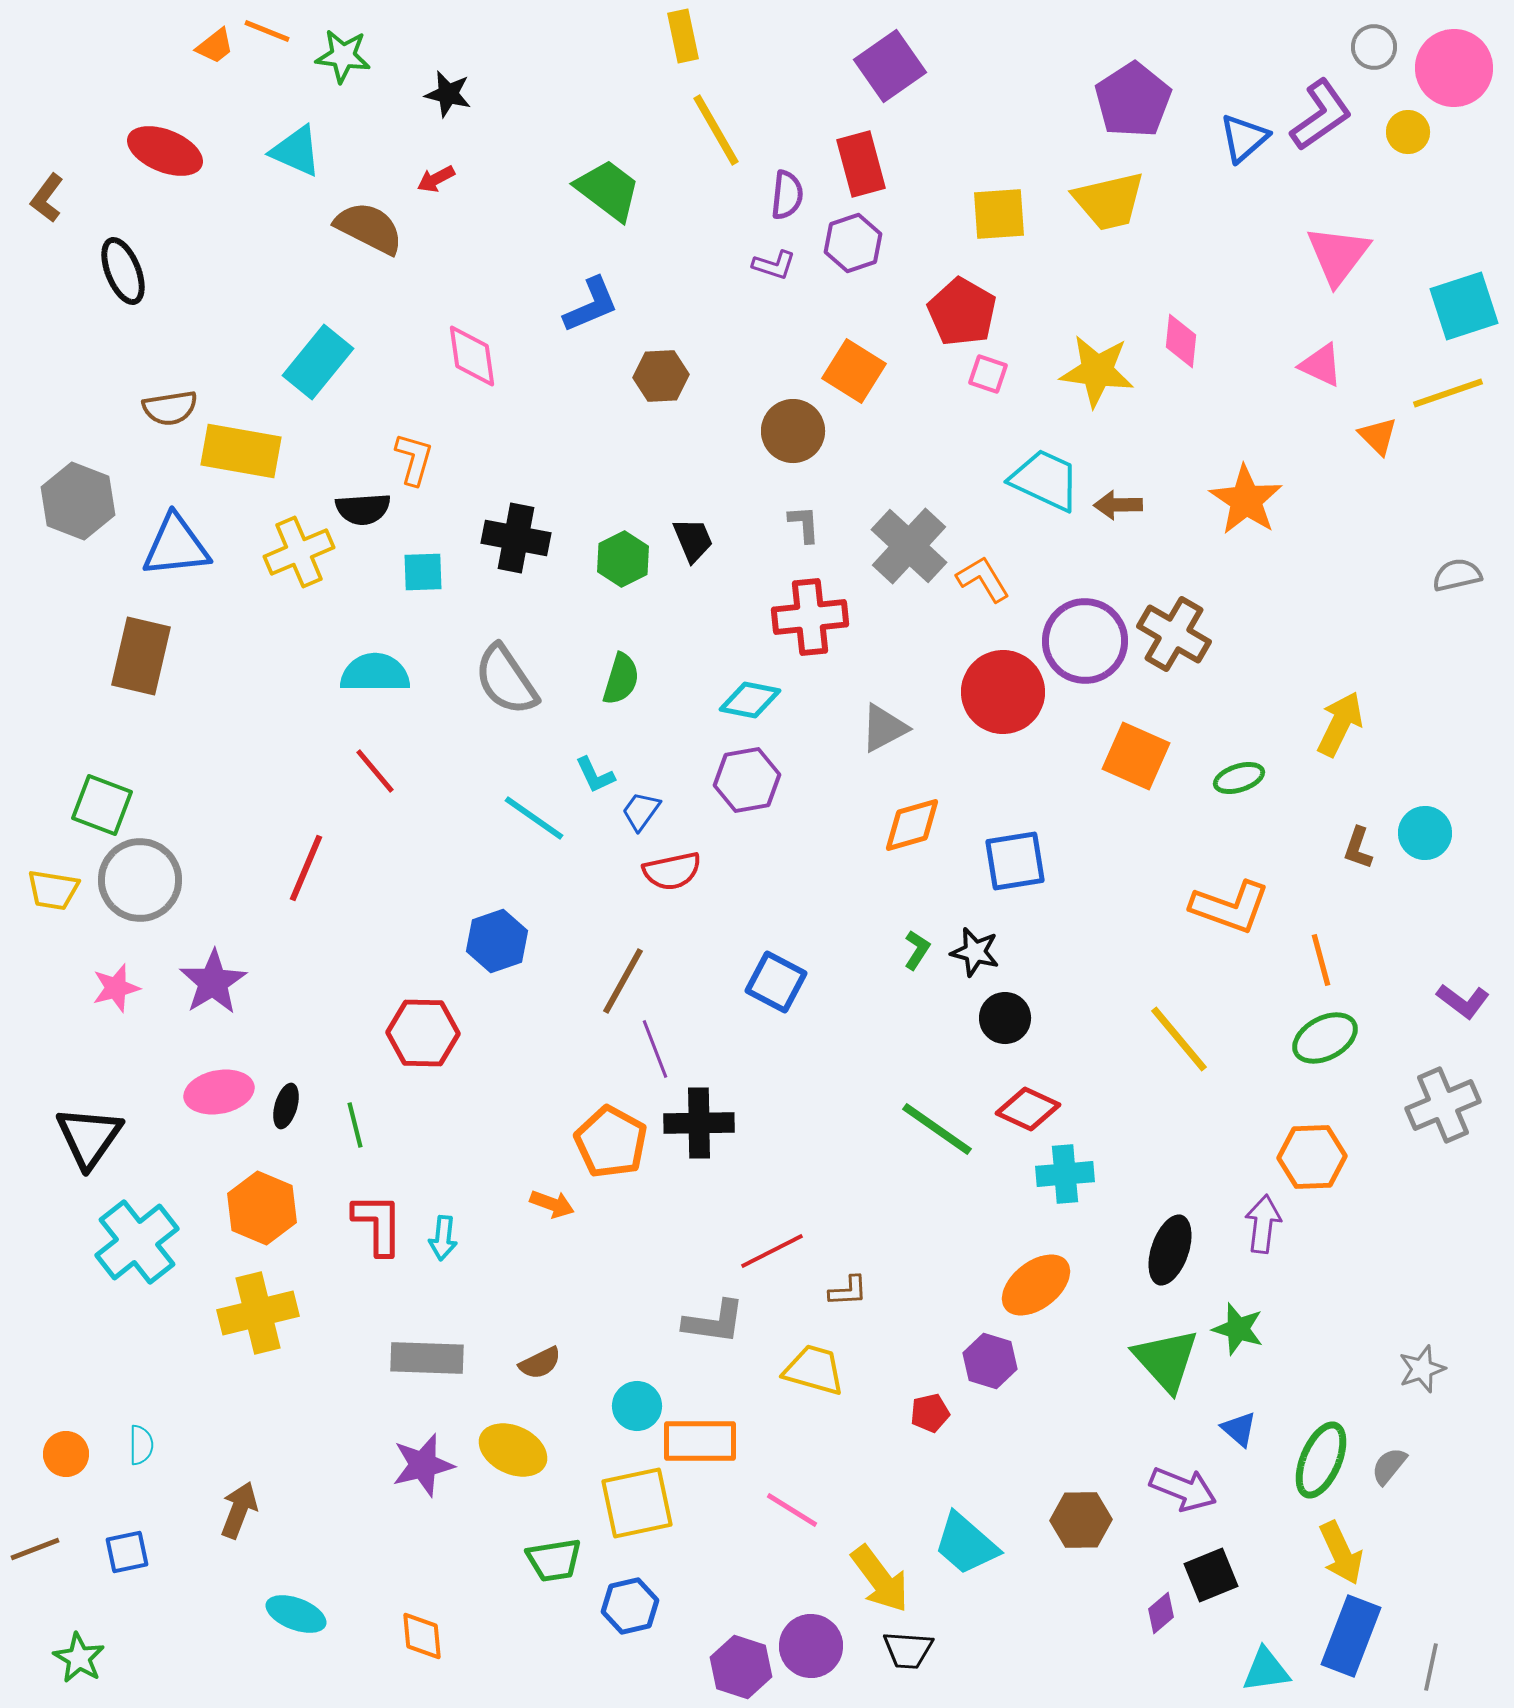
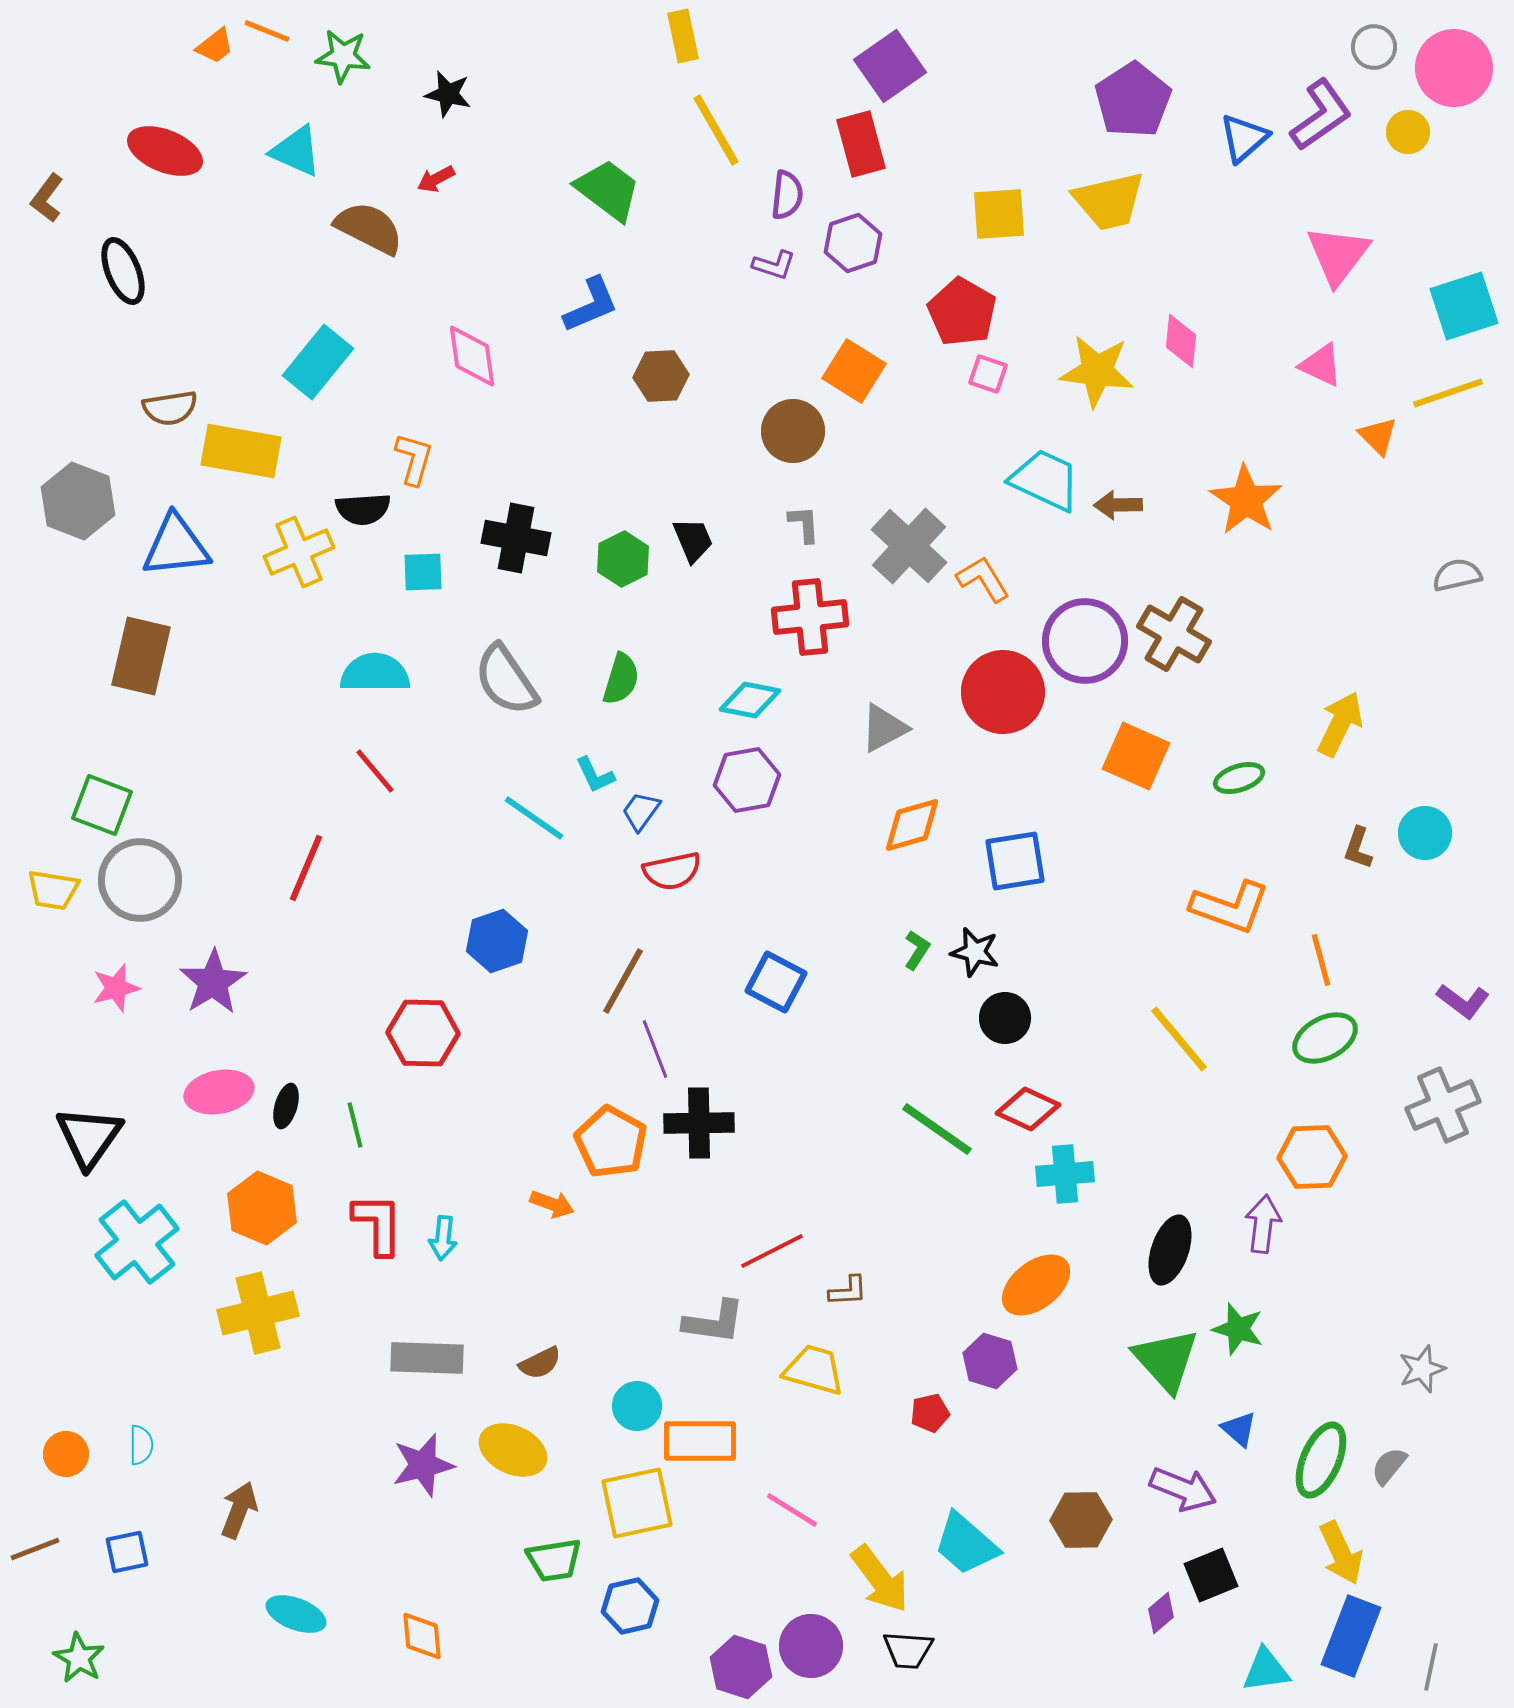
red rectangle at (861, 164): moved 20 px up
